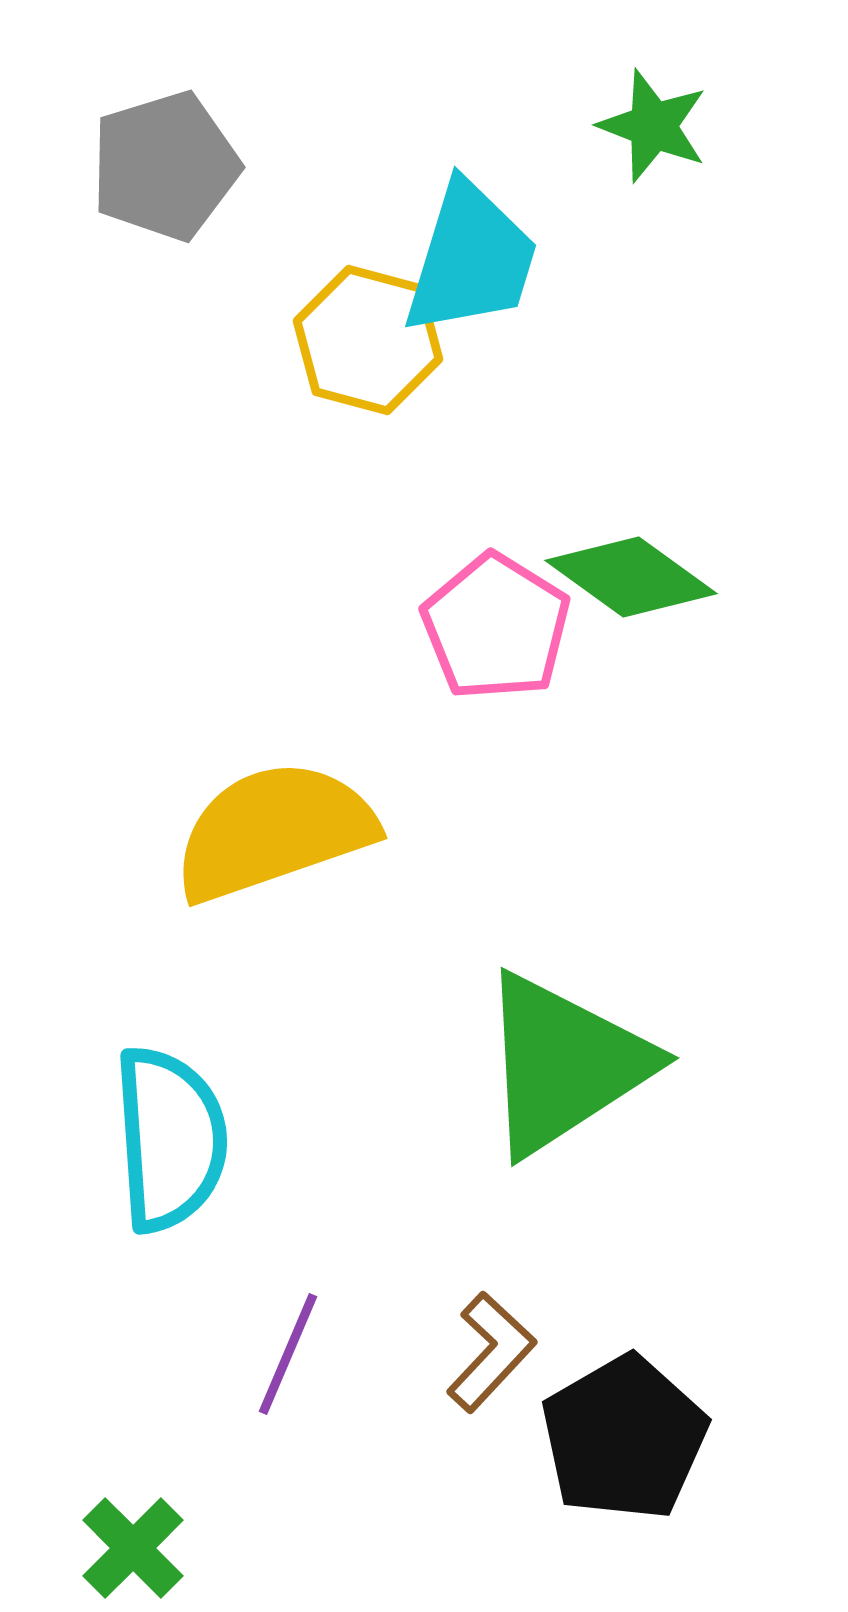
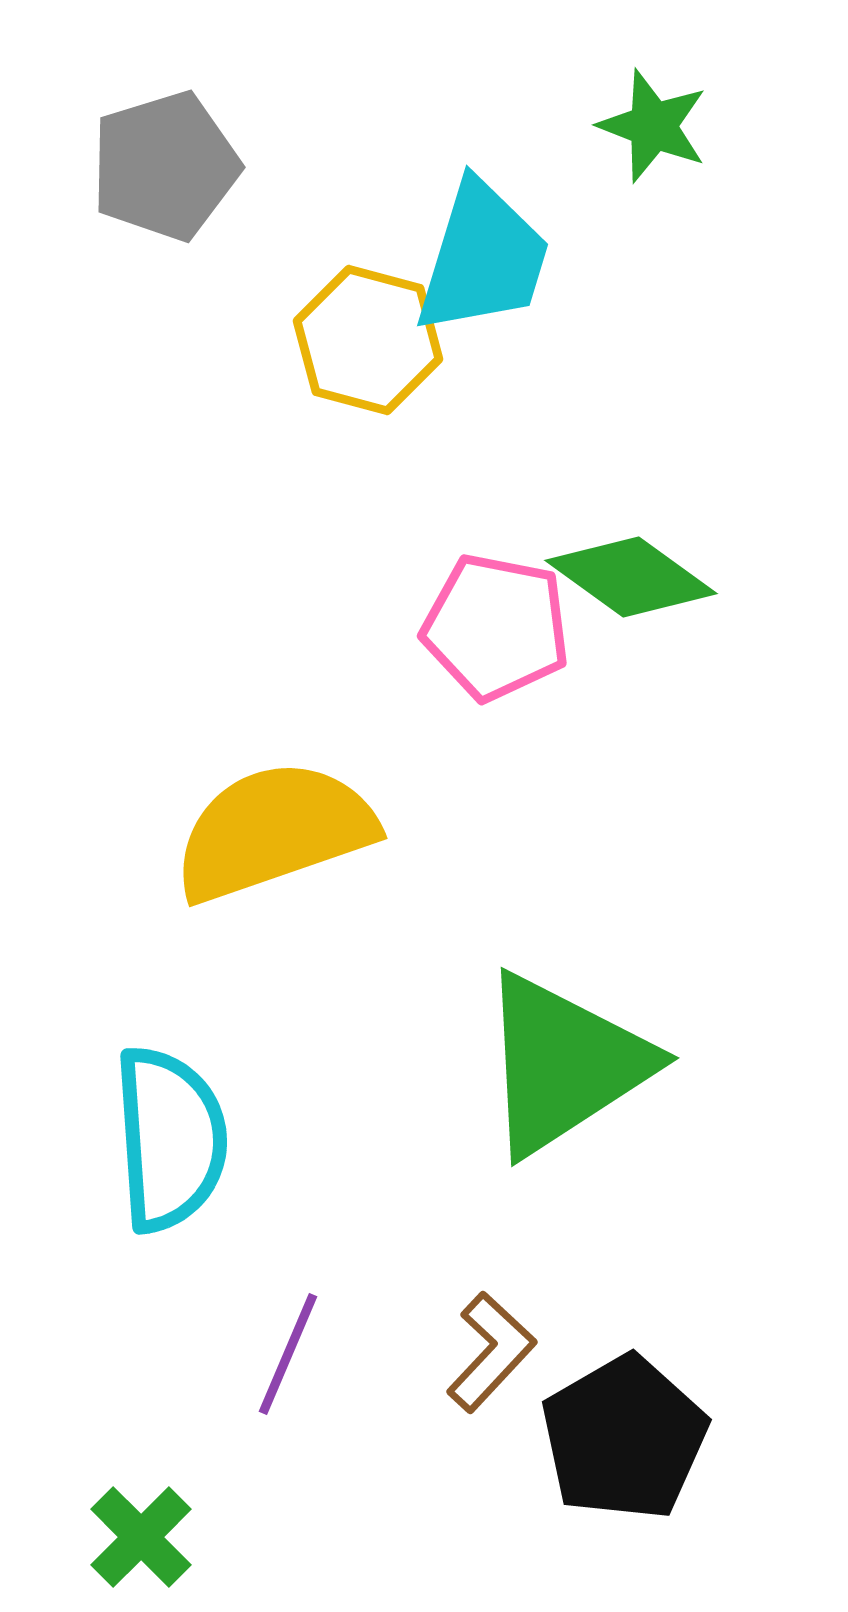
cyan trapezoid: moved 12 px right, 1 px up
pink pentagon: rotated 21 degrees counterclockwise
green cross: moved 8 px right, 11 px up
